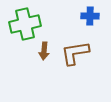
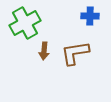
green cross: moved 1 px up; rotated 16 degrees counterclockwise
